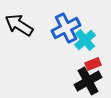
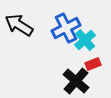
black cross: moved 12 px left; rotated 20 degrees counterclockwise
